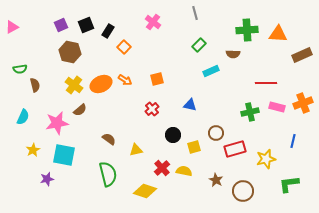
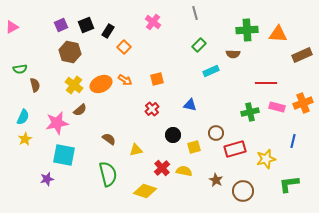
yellow star at (33, 150): moved 8 px left, 11 px up
